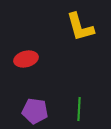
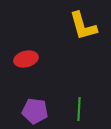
yellow L-shape: moved 3 px right, 1 px up
